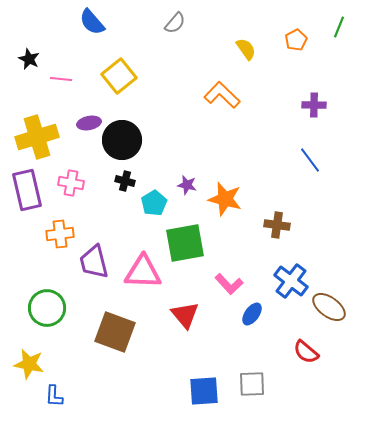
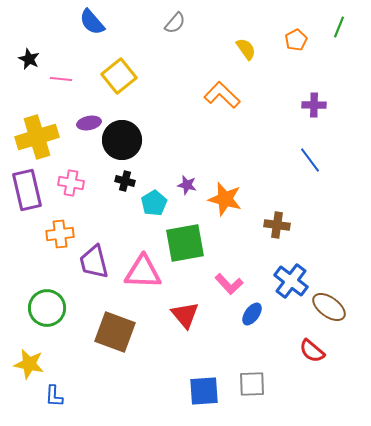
red semicircle: moved 6 px right, 1 px up
